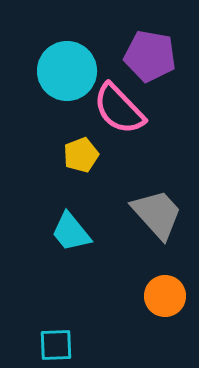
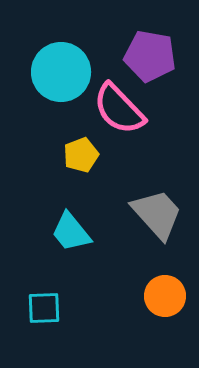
cyan circle: moved 6 px left, 1 px down
cyan square: moved 12 px left, 37 px up
